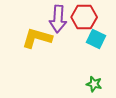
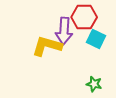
purple arrow: moved 6 px right, 12 px down
yellow L-shape: moved 10 px right, 8 px down
